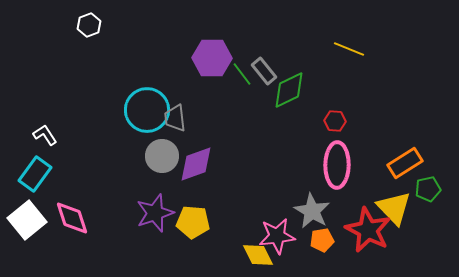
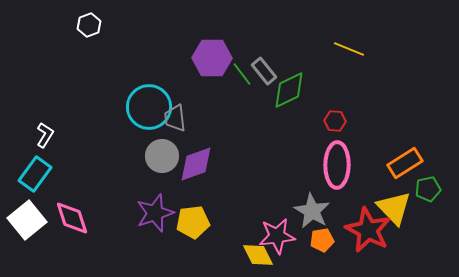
cyan circle: moved 2 px right, 3 px up
white L-shape: rotated 65 degrees clockwise
yellow pentagon: rotated 12 degrees counterclockwise
